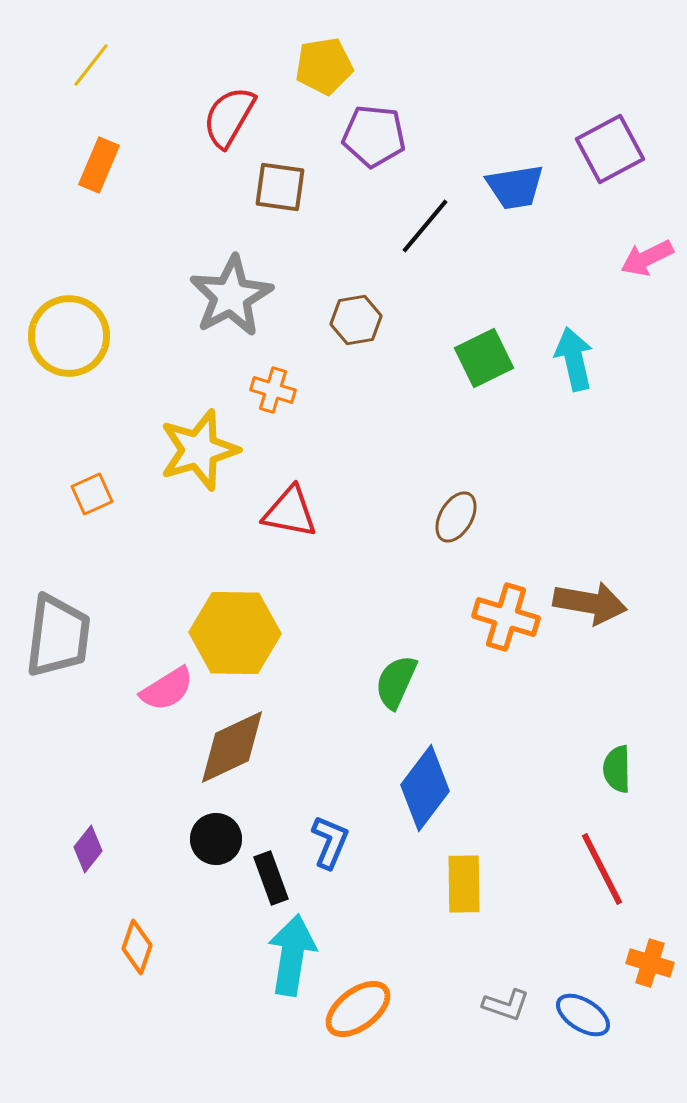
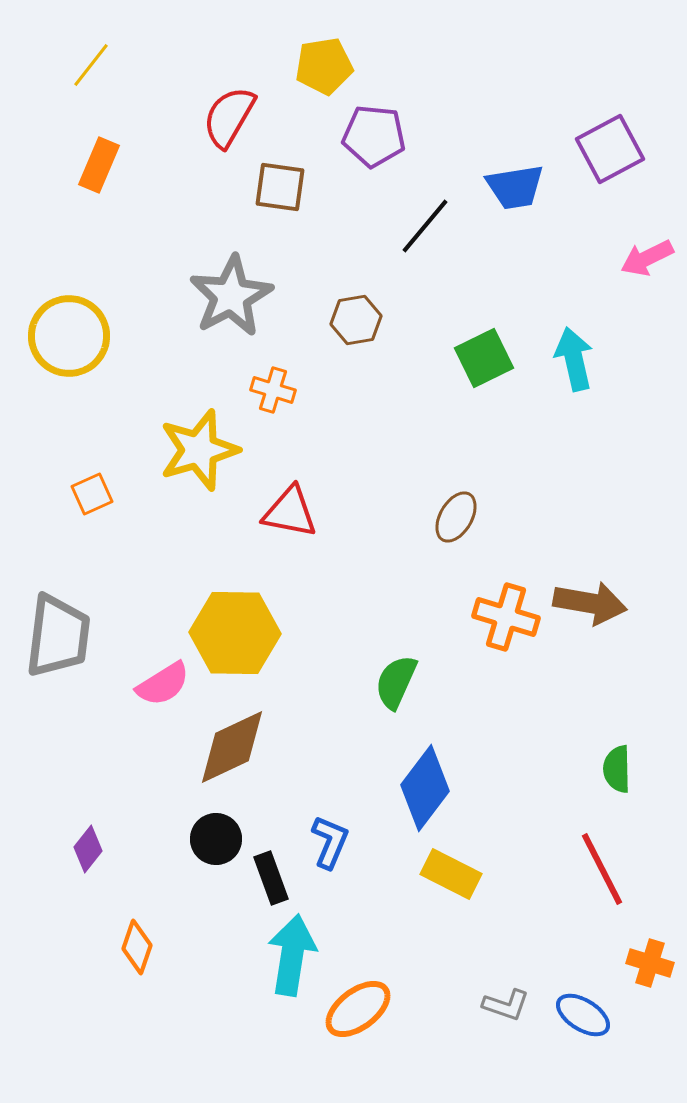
pink semicircle at (167, 689): moved 4 px left, 5 px up
yellow rectangle at (464, 884): moved 13 px left, 10 px up; rotated 62 degrees counterclockwise
